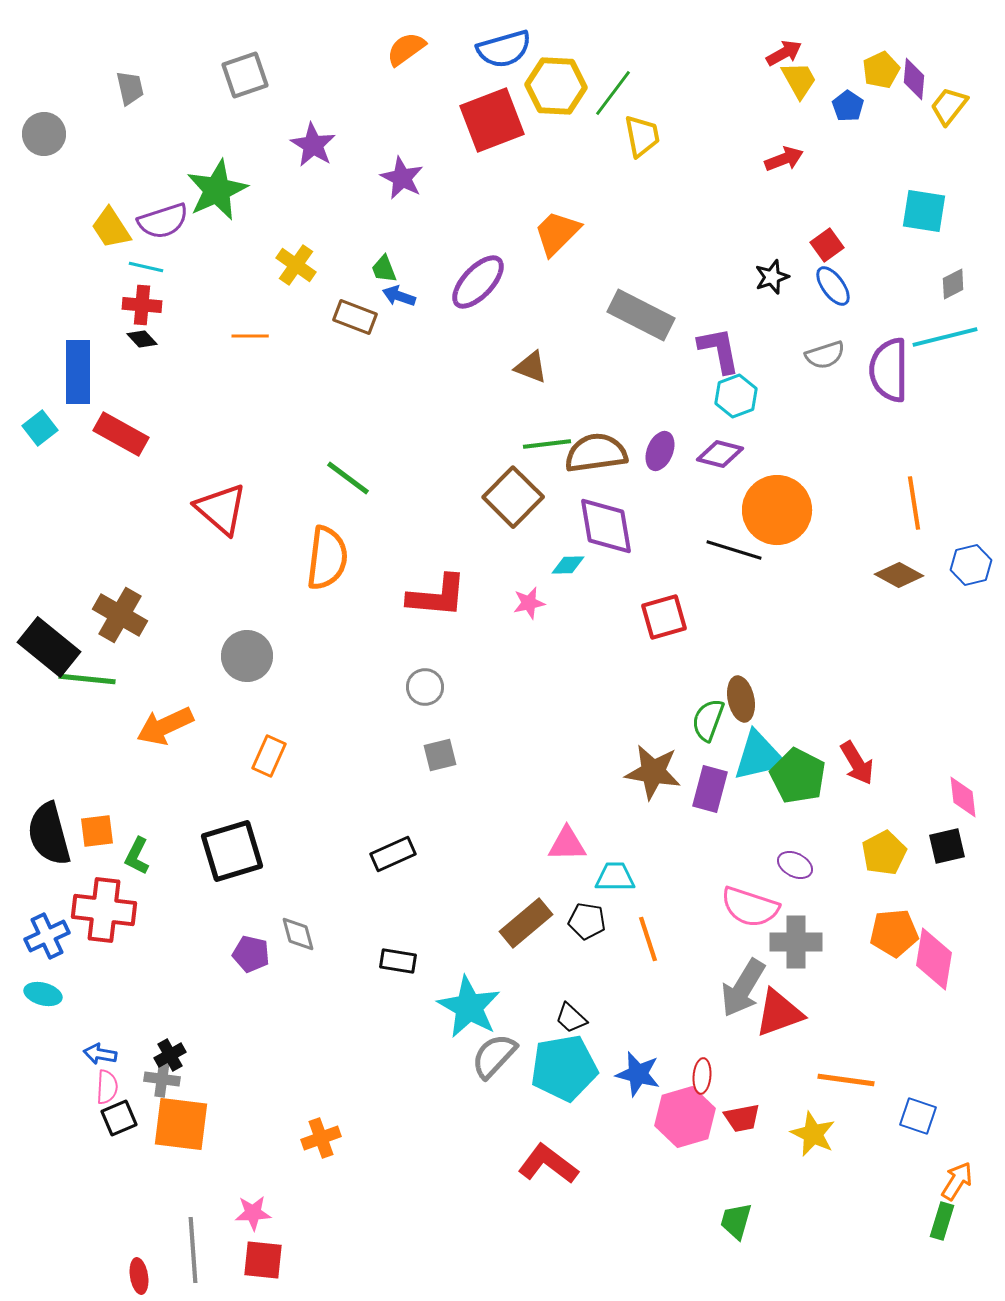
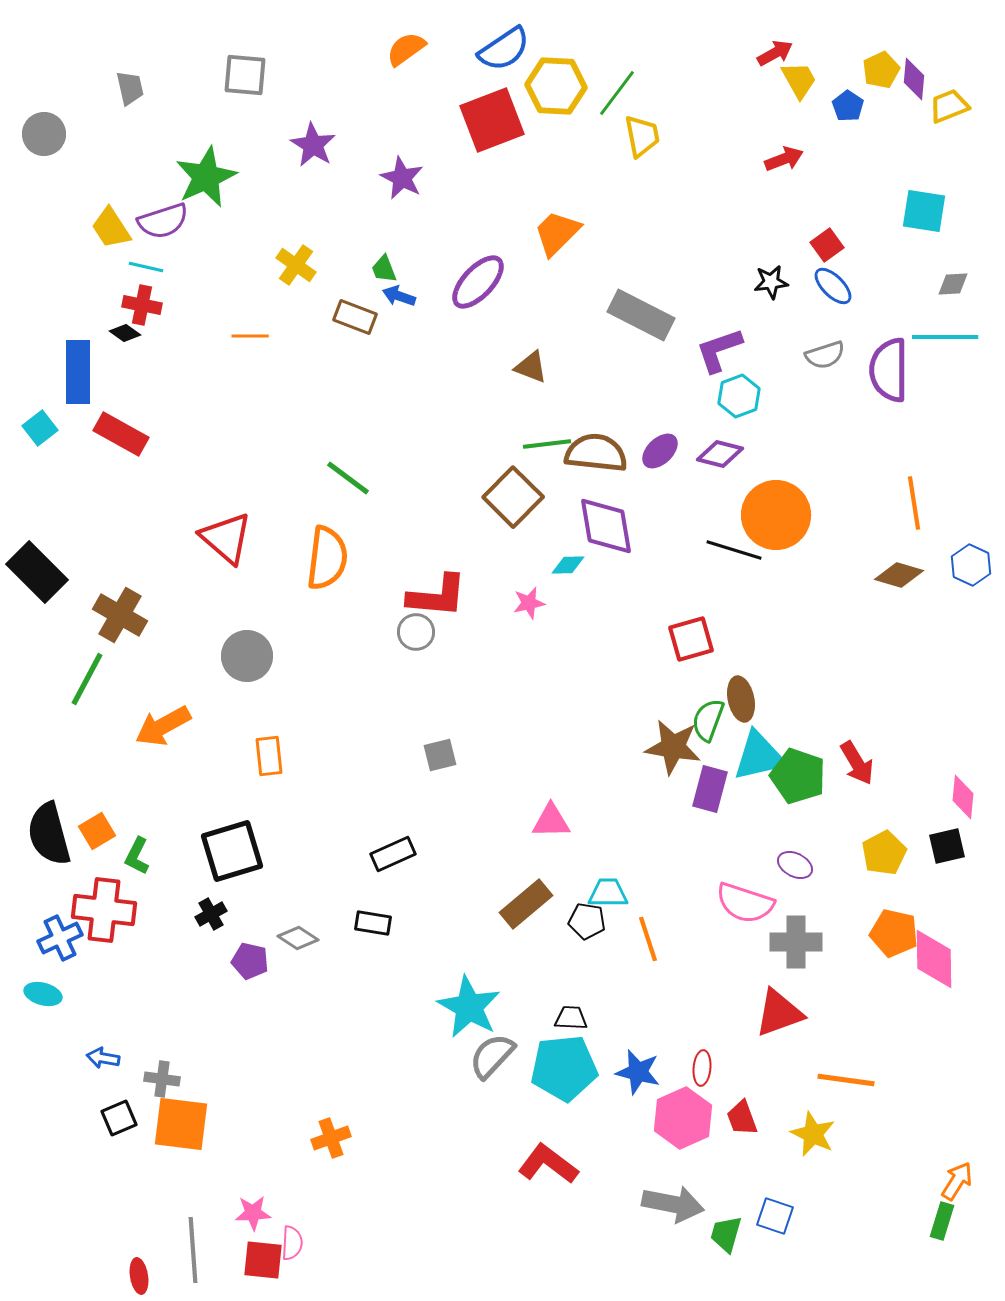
blue semicircle at (504, 49): rotated 18 degrees counterclockwise
red arrow at (784, 53): moved 9 px left
gray square at (245, 75): rotated 24 degrees clockwise
green line at (613, 93): moved 4 px right
yellow trapezoid at (949, 106): rotated 30 degrees clockwise
green star at (217, 190): moved 11 px left, 13 px up
black star at (772, 277): moved 1 px left, 5 px down; rotated 12 degrees clockwise
gray diamond at (953, 284): rotated 24 degrees clockwise
blue ellipse at (833, 286): rotated 9 degrees counterclockwise
red cross at (142, 305): rotated 6 degrees clockwise
cyan line at (945, 337): rotated 14 degrees clockwise
black diamond at (142, 339): moved 17 px left, 6 px up; rotated 12 degrees counterclockwise
purple L-shape at (719, 350): rotated 98 degrees counterclockwise
cyan hexagon at (736, 396): moved 3 px right
purple ellipse at (660, 451): rotated 24 degrees clockwise
brown semicircle at (596, 453): rotated 14 degrees clockwise
red triangle at (221, 509): moved 5 px right, 29 px down
orange circle at (777, 510): moved 1 px left, 5 px down
blue hexagon at (971, 565): rotated 21 degrees counterclockwise
brown diamond at (899, 575): rotated 12 degrees counterclockwise
red square at (664, 617): moved 27 px right, 22 px down
black rectangle at (49, 647): moved 12 px left, 75 px up; rotated 6 degrees clockwise
green line at (87, 679): rotated 68 degrees counterclockwise
gray circle at (425, 687): moved 9 px left, 55 px up
orange arrow at (165, 726): moved 2 px left; rotated 4 degrees counterclockwise
orange rectangle at (269, 756): rotated 30 degrees counterclockwise
brown star at (653, 772): moved 20 px right, 25 px up
green pentagon at (798, 776): rotated 8 degrees counterclockwise
pink diamond at (963, 797): rotated 12 degrees clockwise
orange square at (97, 831): rotated 24 degrees counterclockwise
pink triangle at (567, 844): moved 16 px left, 23 px up
cyan trapezoid at (615, 877): moved 7 px left, 16 px down
pink semicircle at (750, 907): moved 5 px left, 4 px up
brown rectangle at (526, 923): moved 19 px up
orange pentagon at (894, 933): rotated 18 degrees clockwise
gray diamond at (298, 934): moved 4 px down; rotated 42 degrees counterclockwise
blue cross at (47, 936): moved 13 px right, 2 px down
purple pentagon at (251, 954): moved 1 px left, 7 px down
pink diamond at (934, 959): rotated 10 degrees counterclockwise
black rectangle at (398, 961): moved 25 px left, 38 px up
gray arrow at (743, 988): moved 70 px left, 216 px down; rotated 110 degrees counterclockwise
black trapezoid at (571, 1018): rotated 140 degrees clockwise
blue arrow at (100, 1054): moved 3 px right, 4 px down
black cross at (170, 1055): moved 41 px right, 141 px up
gray semicircle at (494, 1056): moved 2 px left
cyan pentagon at (564, 1068): rotated 4 degrees clockwise
blue star at (638, 1074): moved 2 px up
red ellipse at (702, 1076): moved 8 px up
pink semicircle at (107, 1087): moved 185 px right, 156 px down
blue square at (918, 1116): moved 143 px left, 100 px down
pink hexagon at (685, 1117): moved 2 px left, 1 px down; rotated 8 degrees counterclockwise
red trapezoid at (742, 1118): rotated 81 degrees clockwise
orange cross at (321, 1138): moved 10 px right
green trapezoid at (736, 1221): moved 10 px left, 13 px down
